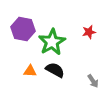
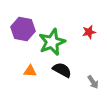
green star: rotated 8 degrees clockwise
black semicircle: moved 7 px right
gray arrow: moved 1 px down
